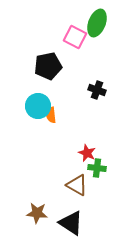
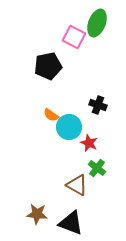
pink square: moved 1 px left
black cross: moved 1 px right, 15 px down
cyan circle: moved 31 px right, 21 px down
orange semicircle: rotated 49 degrees counterclockwise
red star: moved 2 px right, 10 px up
green cross: rotated 30 degrees clockwise
brown star: moved 1 px down
black triangle: rotated 12 degrees counterclockwise
